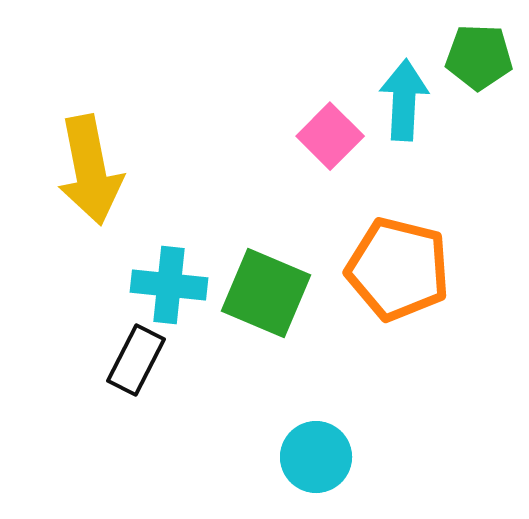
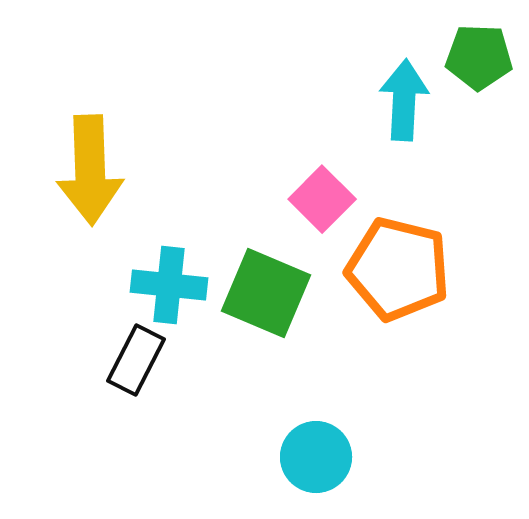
pink square: moved 8 px left, 63 px down
yellow arrow: rotated 9 degrees clockwise
